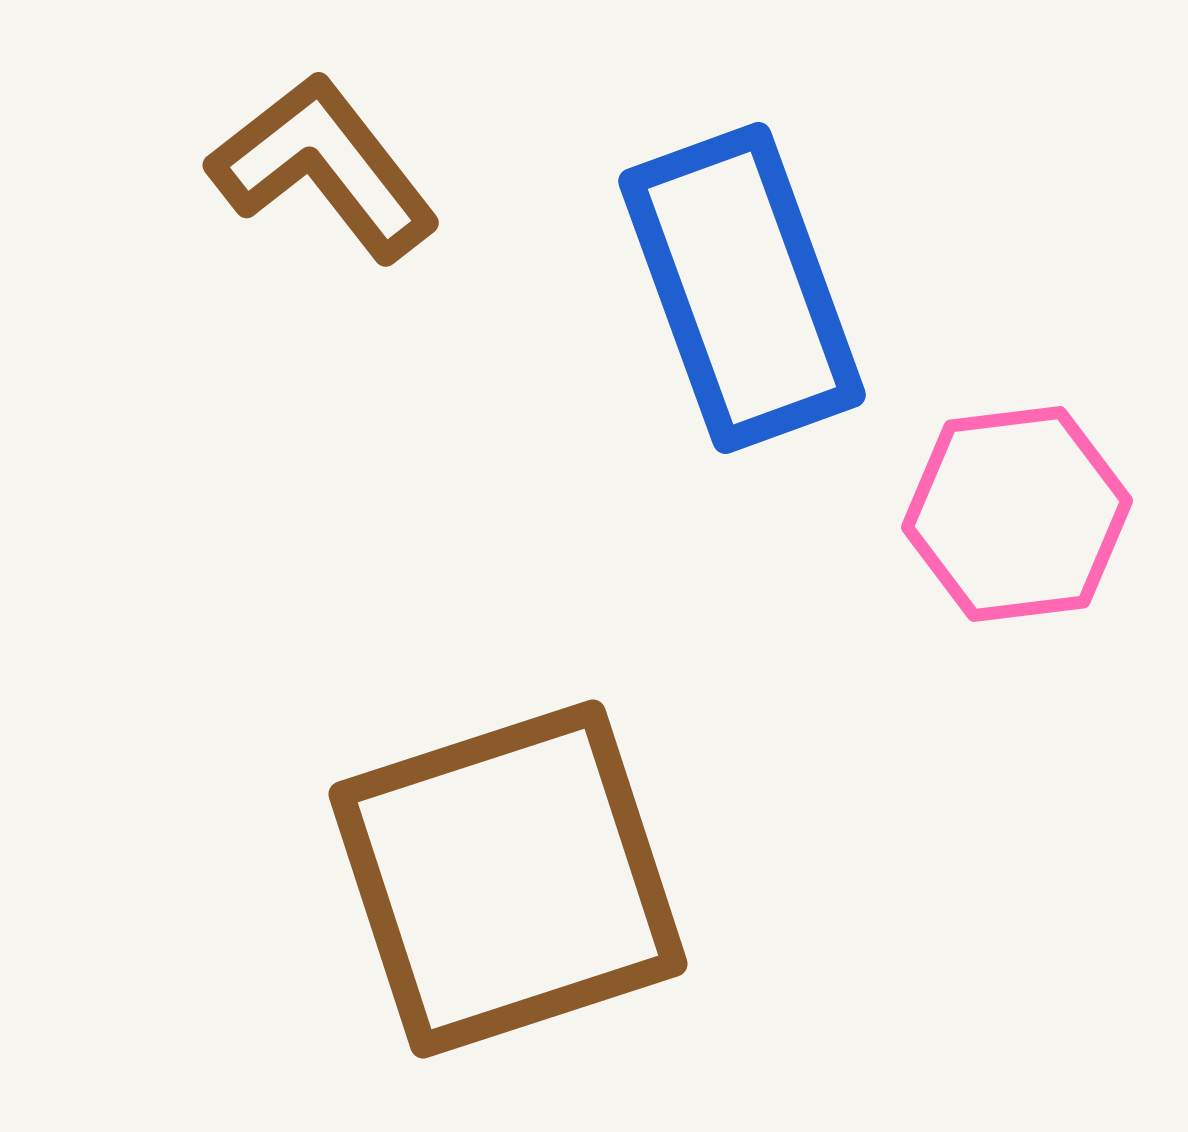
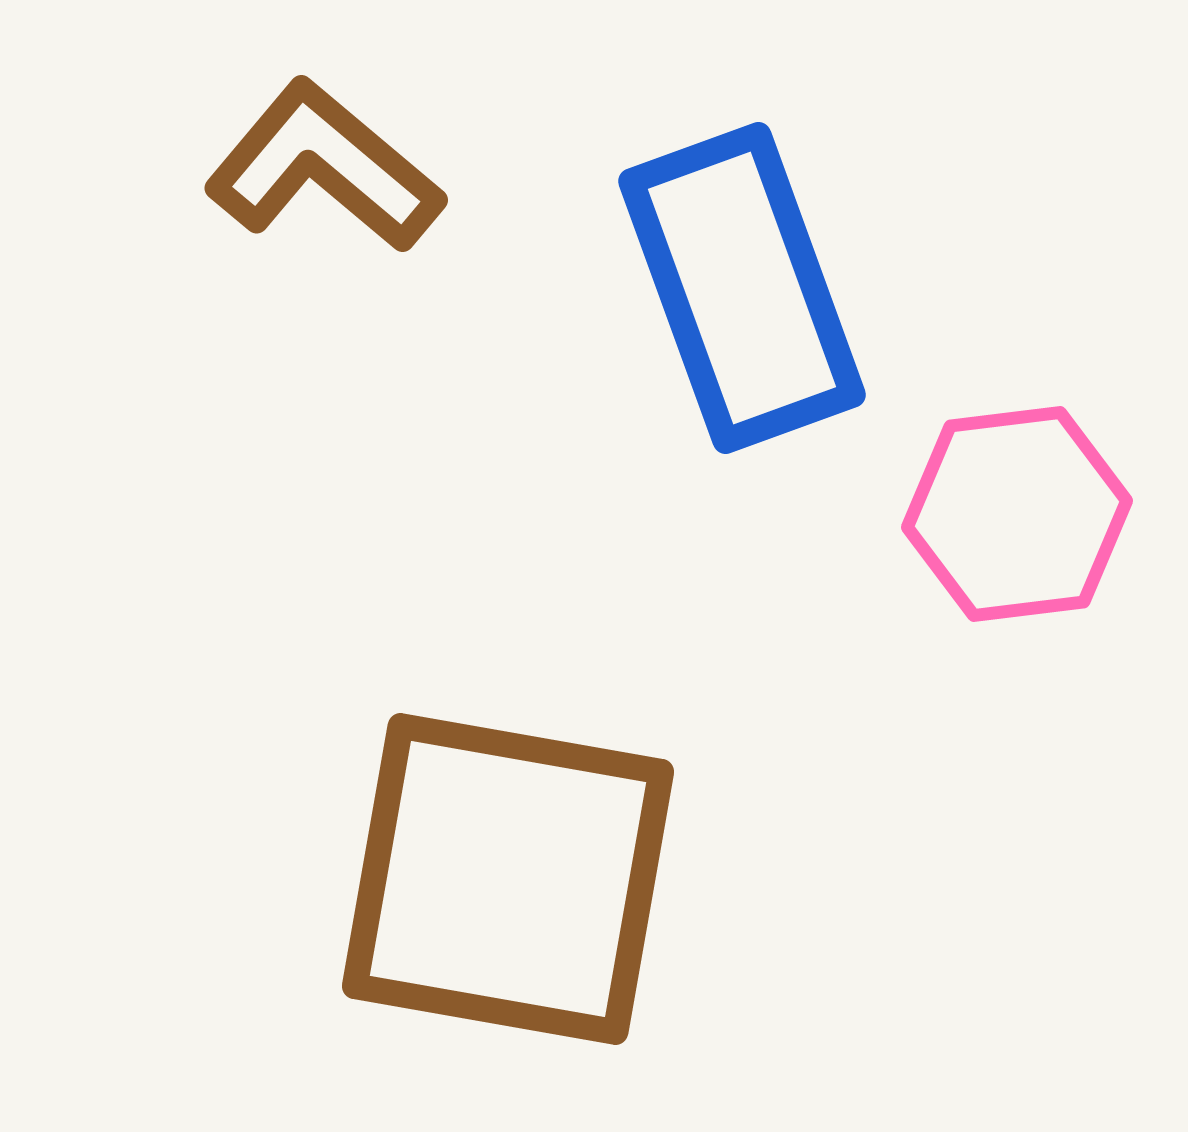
brown L-shape: rotated 12 degrees counterclockwise
brown square: rotated 28 degrees clockwise
